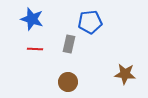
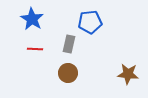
blue star: rotated 15 degrees clockwise
brown star: moved 3 px right
brown circle: moved 9 px up
